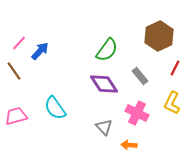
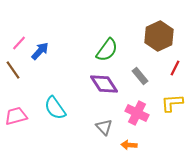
brown line: moved 1 px left, 1 px up
yellow L-shape: rotated 60 degrees clockwise
